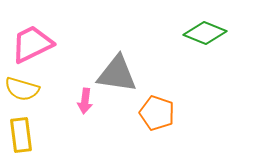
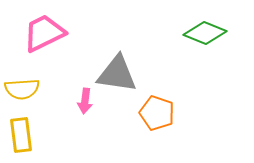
pink trapezoid: moved 12 px right, 11 px up
yellow semicircle: rotated 20 degrees counterclockwise
